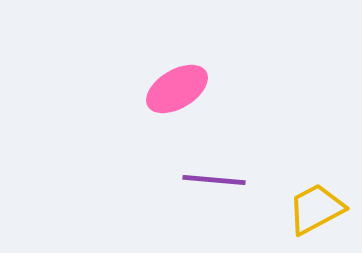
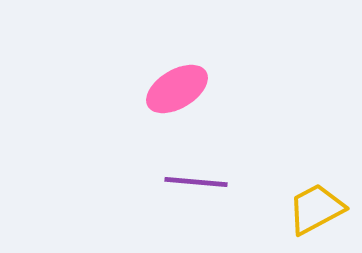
purple line: moved 18 px left, 2 px down
